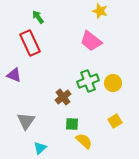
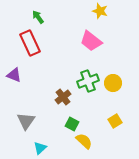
green square: rotated 24 degrees clockwise
